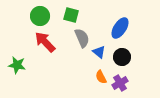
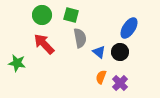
green circle: moved 2 px right, 1 px up
blue ellipse: moved 9 px right
gray semicircle: moved 2 px left; rotated 12 degrees clockwise
red arrow: moved 1 px left, 2 px down
black circle: moved 2 px left, 5 px up
green star: moved 2 px up
orange semicircle: rotated 48 degrees clockwise
purple cross: rotated 14 degrees counterclockwise
